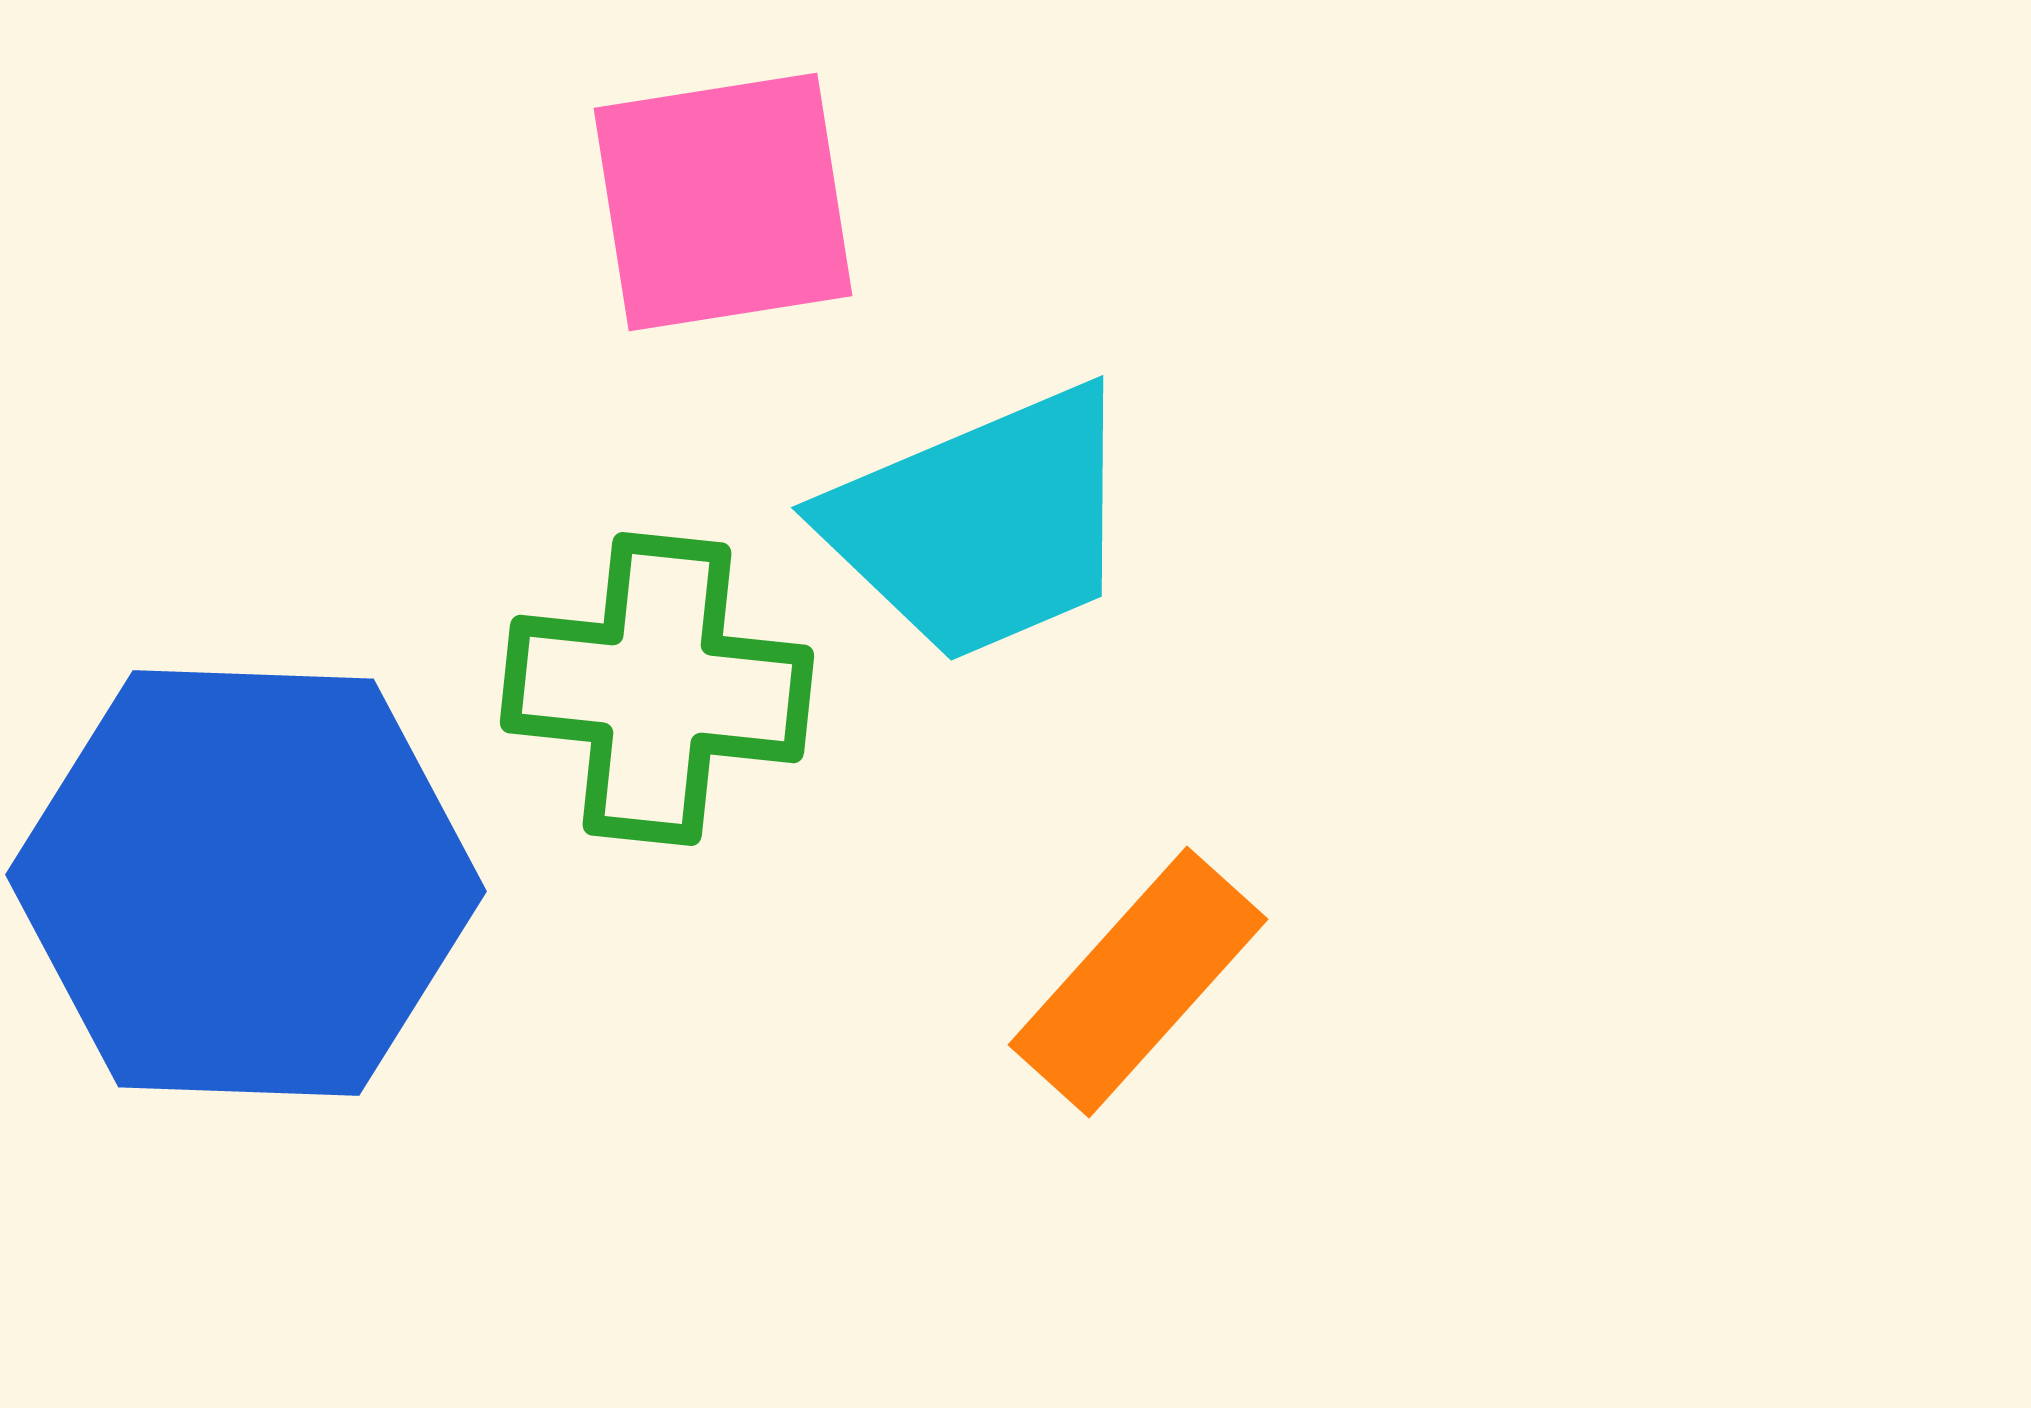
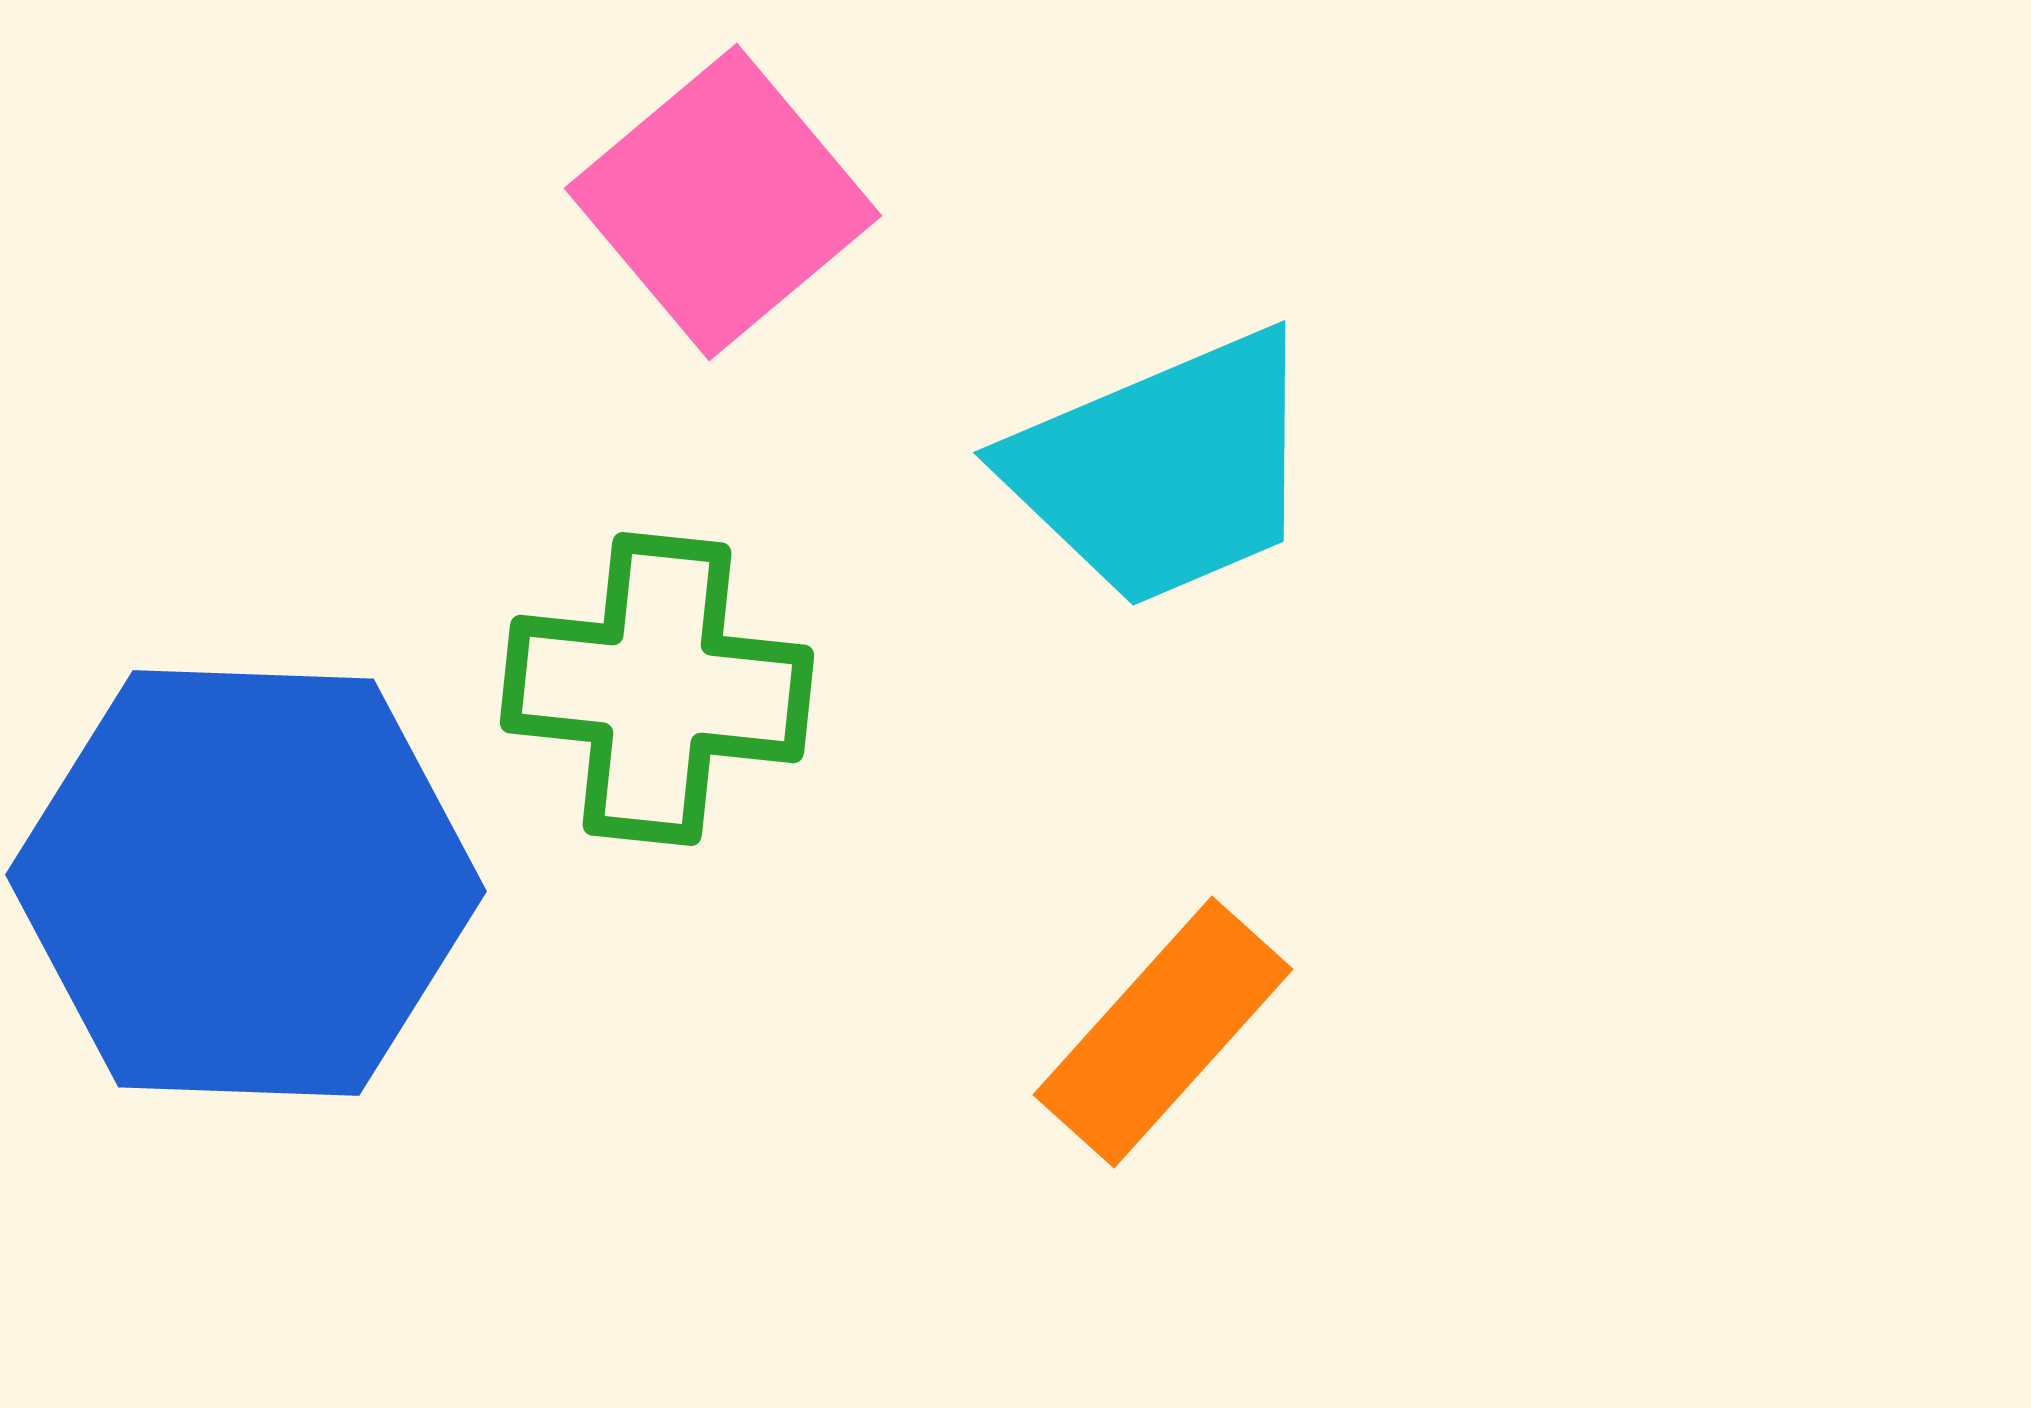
pink square: rotated 31 degrees counterclockwise
cyan trapezoid: moved 182 px right, 55 px up
orange rectangle: moved 25 px right, 50 px down
